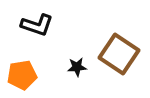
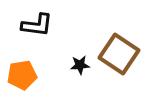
black L-shape: rotated 12 degrees counterclockwise
black star: moved 3 px right, 2 px up
